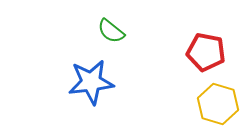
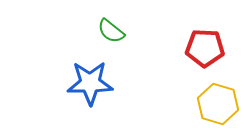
red pentagon: moved 1 px left, 4 px up; rotated 9 degrees counterclockwise
blue star: moved 1 px left, 1 px down; rotated 6 degrees clockwise
